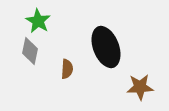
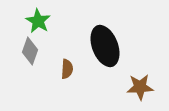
black ellipse: moved 1 px left, 1 px up
gray diamond: rotated 8 degrees clockwise
